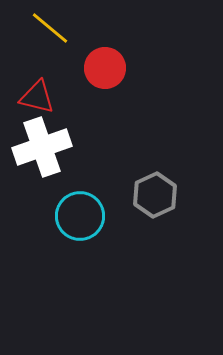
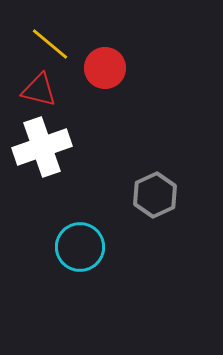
yellow line: moved 16 px down
red triangle: moved 2 px right, 7 px up
cyan circle: moved 31 px down
